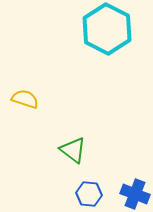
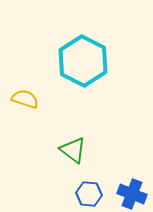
cyan hexagon: moved 24 px left, 32 px down
blue cross: moved 3 px left
